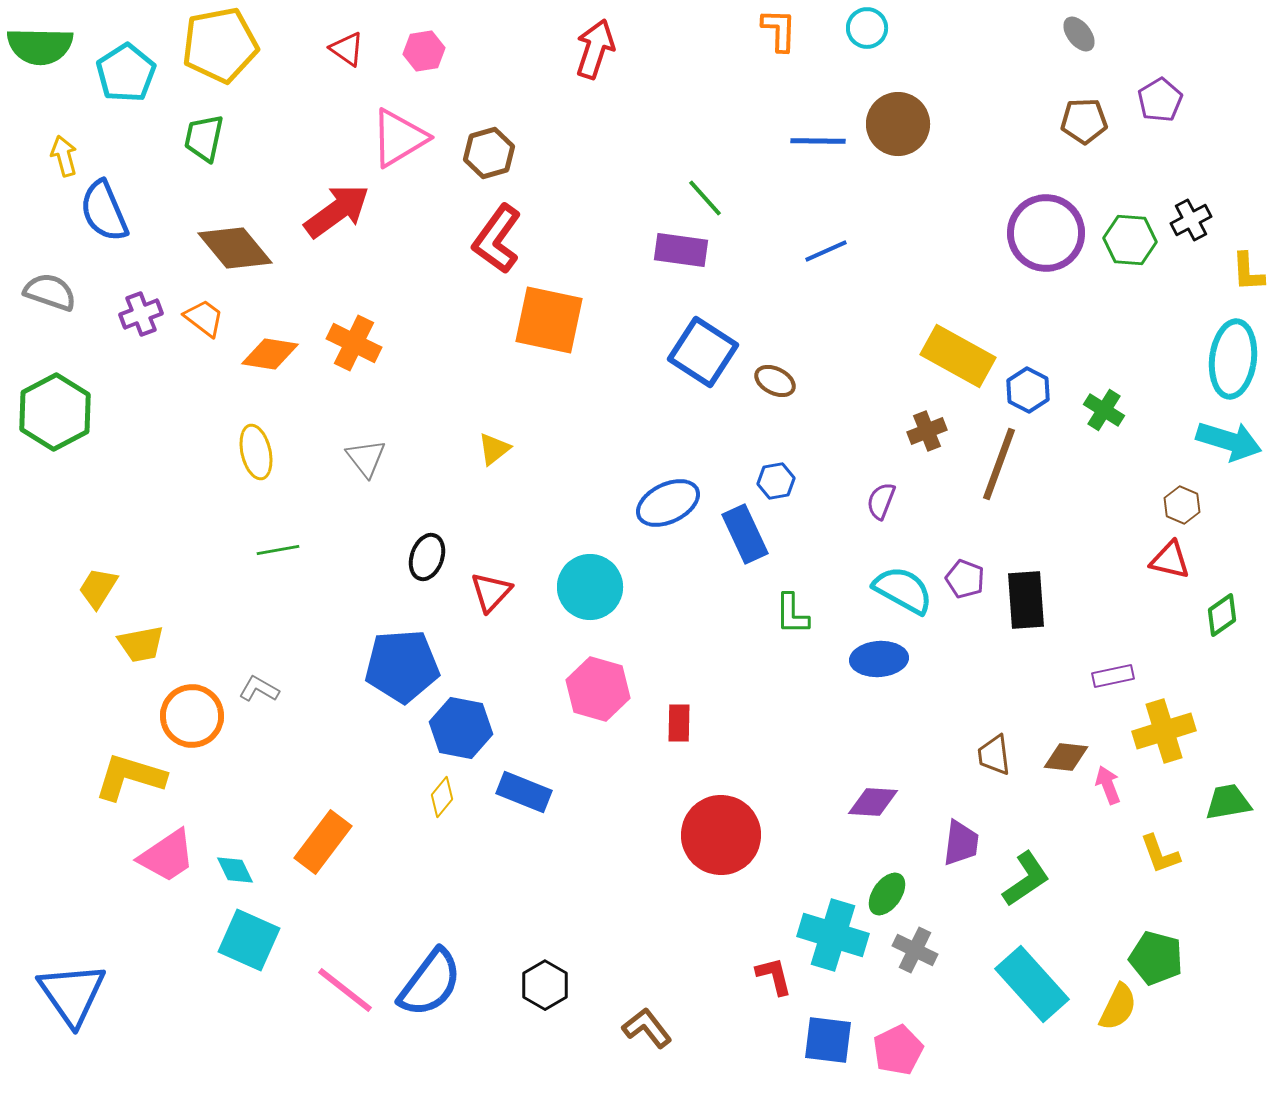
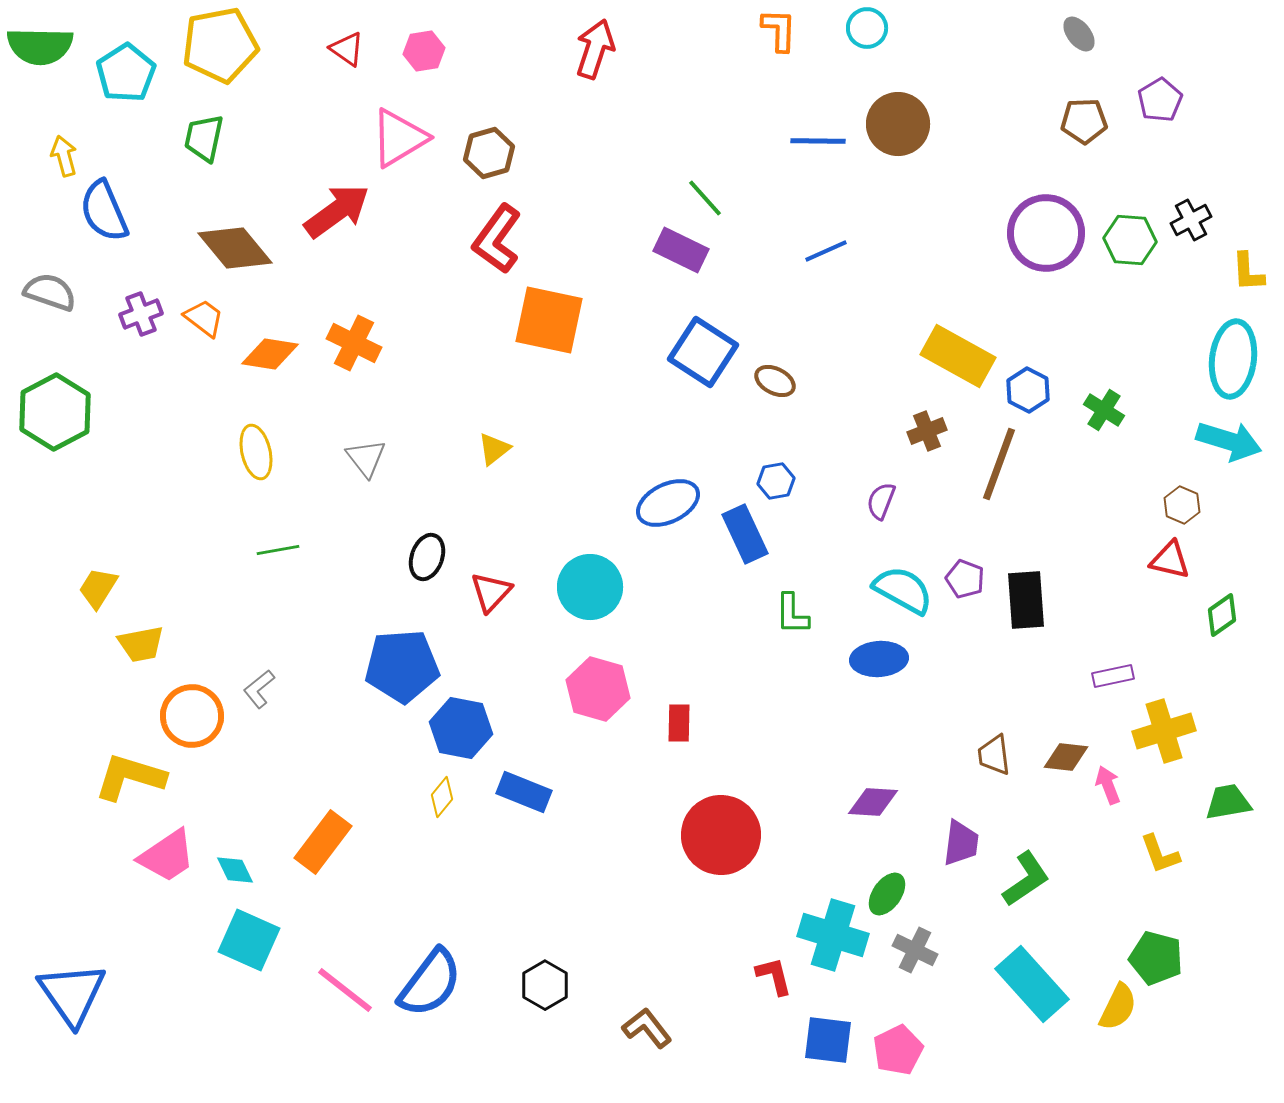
purple rectangle at (681, 250): rotated 18 degrees clockwise
gray L-shape at (259, 689): rotated 69 degrees counterclockwise
